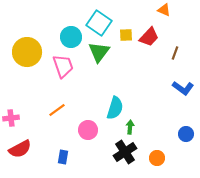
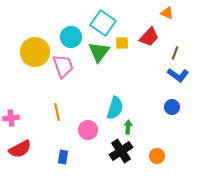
orange triangle: moved 3 px right, 3 px down
cyan square: moved 4 px right
yellow square: moved 4 px left, 8 px down
yellow circle: moved 8 px right
blue L-shape: moved 5 px left, 13 px up
orange line: moved 2 px down; rotated 66 degrees counterclockwise
green arrow: moved 2 px left
blue circle: moved 14 px left, 27 px up
black cross: moved 4 px left, 1 px up
orange circle: moved 2 px up
